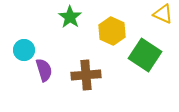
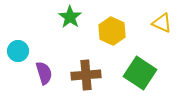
yellow triangle: moved 1 px left, 9 px down
cyan circle: moved 6 px left, 1 px down
green square: moved 5 px left, 18 px down
purple semicircle: moved 3 px down
